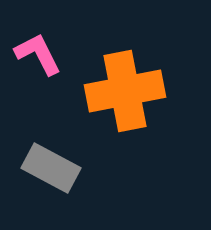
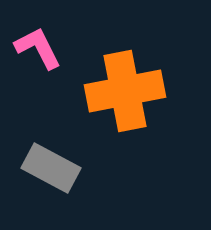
pink L-shape: moved 6 px up
